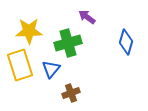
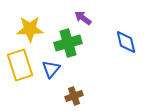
purple arrow: moved 4 px left, 1 px down
yellow star: moved 1 px right, 2 px up
blue diamond: rotated 30 degrees counterclockwise
brown cross: moved 3 px right, 3 px down
